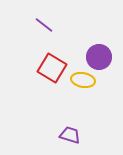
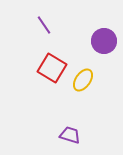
purple line: rotated 18 degrees clockwise
purple circle: moved 5 px right, 16 px up
yellow ellipse: rotated 65 degrees counterclockwise
